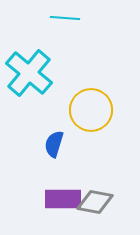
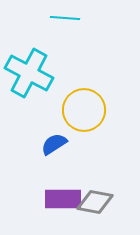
cyan cross: rotated 12 degrees counterclockwise
yellow circle: moved 7 px left
blue semicircle: rotated 40 degrees clockwise
